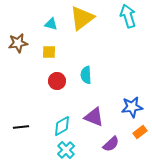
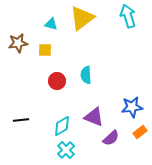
yellow square: moved 4 px left, 2 px up
black line: moved 7 px up
purple semicircle: moved 6 px up
